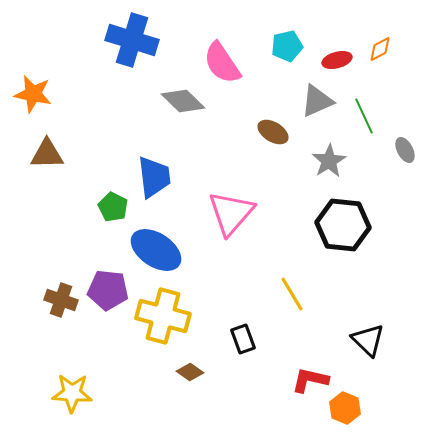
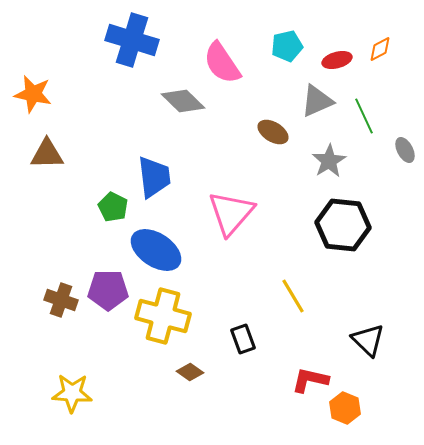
purple pentagon: rotated 6 degrees counterclockwise
yellow line: moved 1 px right, 2 px down
